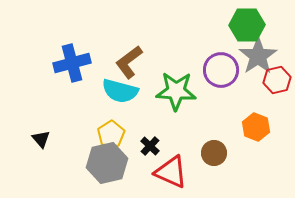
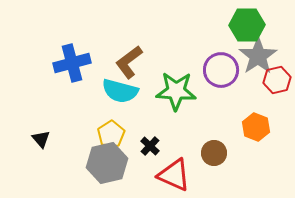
red triangle: moved 3 px right, 3 px down
